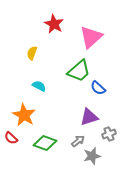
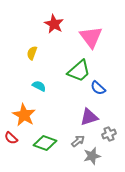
pink triangle: rotated 25 degrees counterclockwise
